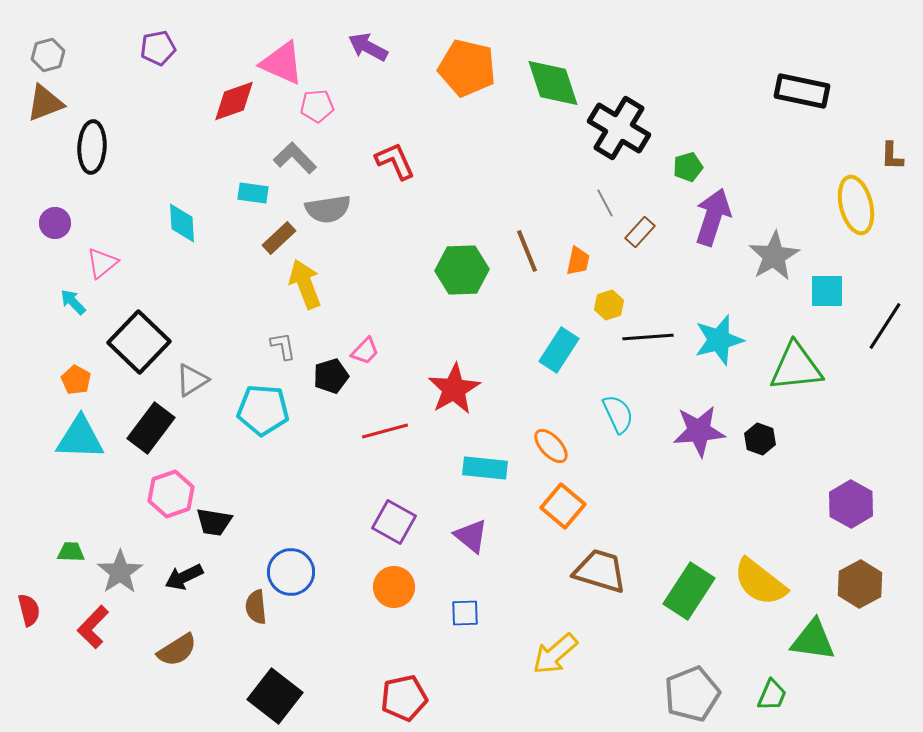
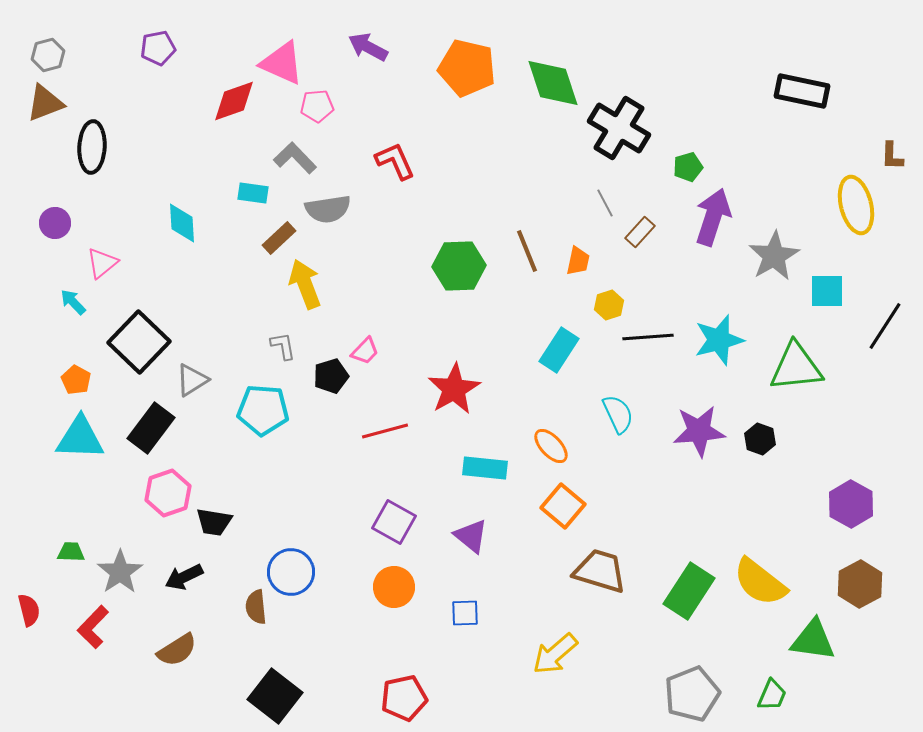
green hexagon at (462, 270): moved 3 px left, 4 px up
pink hexagon at (171, 494): moved 3 px left, 1 px up
